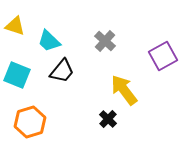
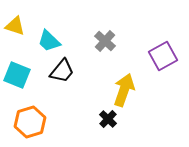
yellow arrow: rotated 56 degrees clockwise
